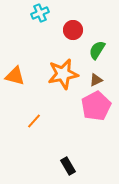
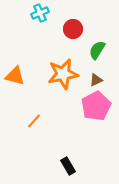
red circle: moved 1 px up
